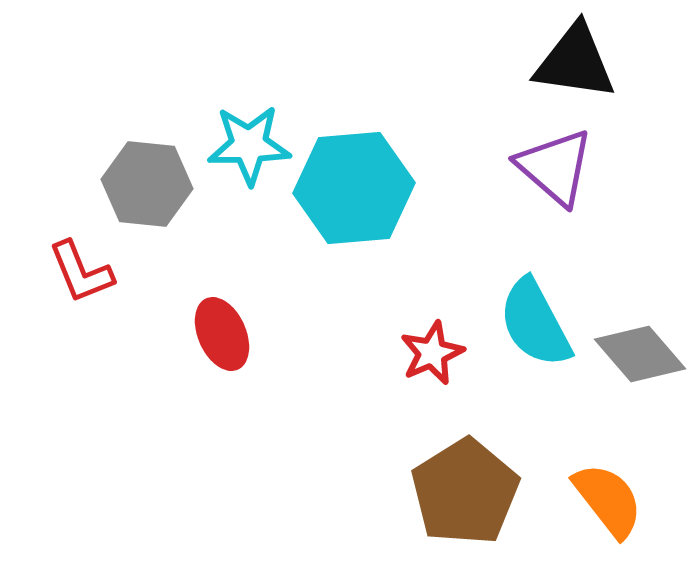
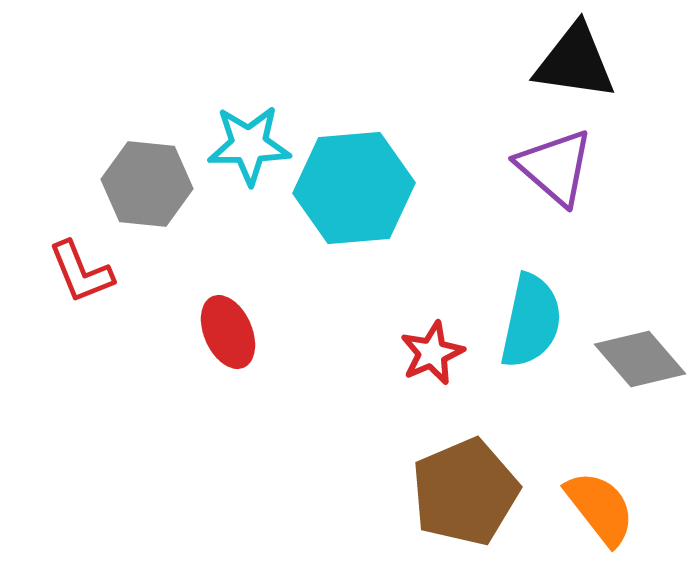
cyan semicircle: moved 4 px left, 2 px up; rotated 140 degrees counterclockwise
red ellipse: moved 6 px right, 2 px up
gray diamond: moved 5 px down
brown pentagon: rotated 9 degrees clockwise
orange semicircle: moved 8 px left, 8 px down
